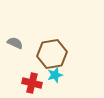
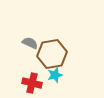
gray semicircle: moved 15 px right
